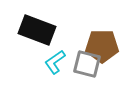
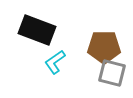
brown pentagon: moved 2 px right, 1 px down
gray square: moved 25 px right, 9 px down
